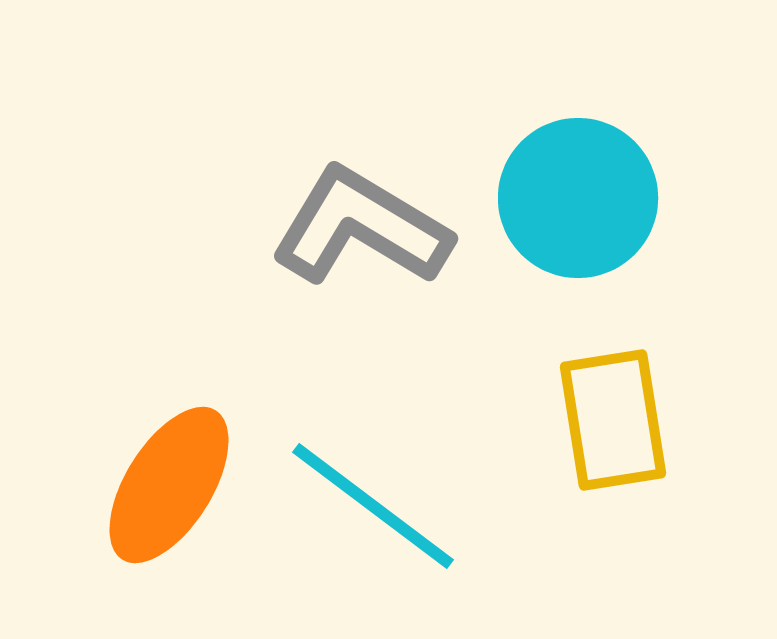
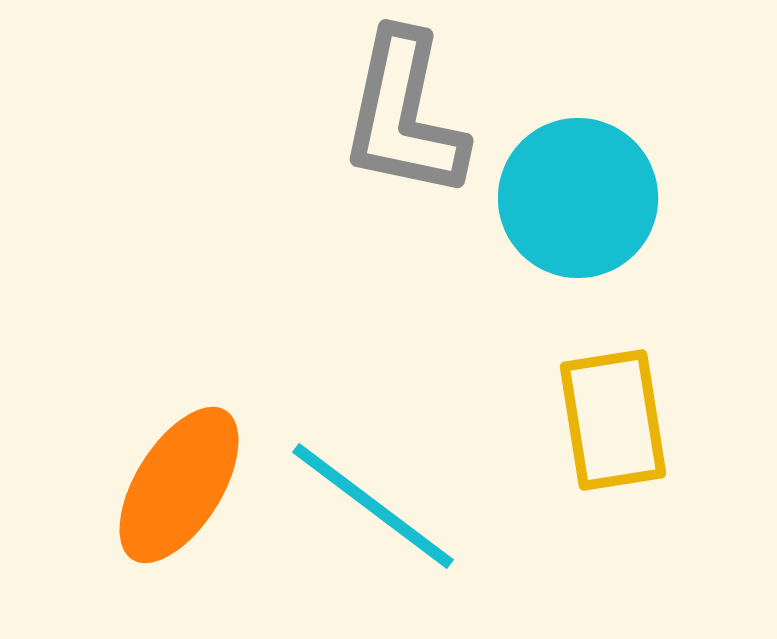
gray L-shape: moved 43 px right, 112 px up; rotated 109 degrees counterclockwise
orange ellipse: moved 10 px right
